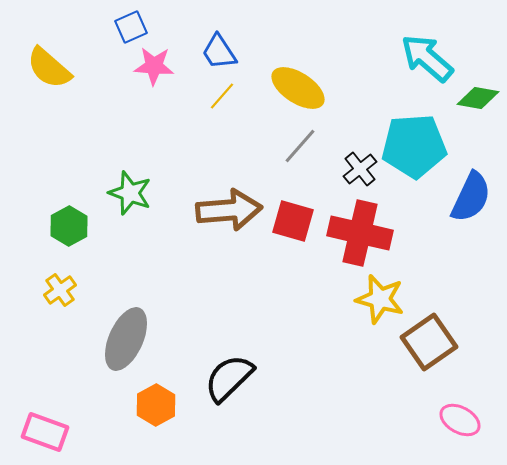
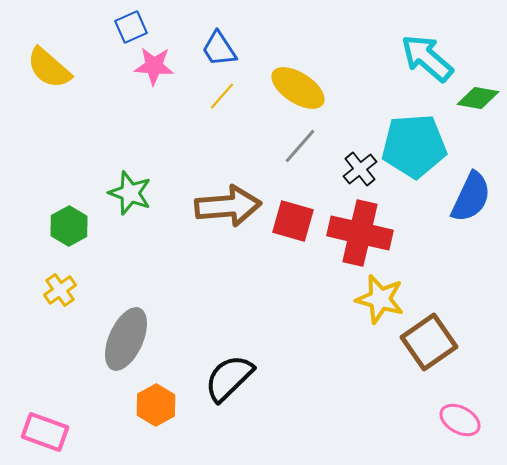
blue trapezoid: moved 3 px up
brown arrow: moved 1 px left, 4 px up
